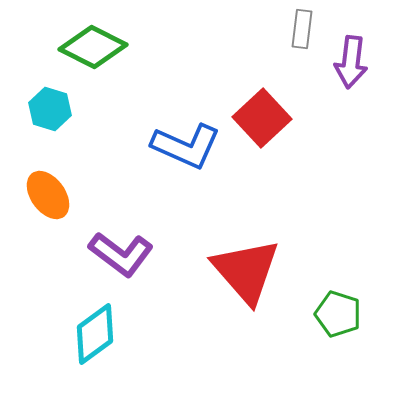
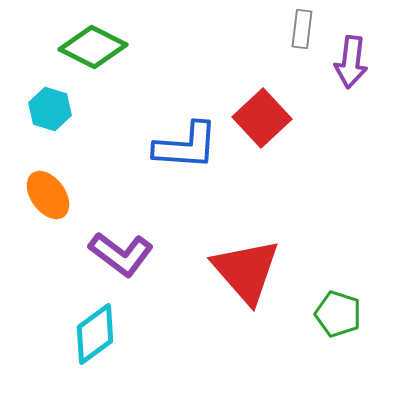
blue L-shape: rotated 20 degrees counterclockwise
